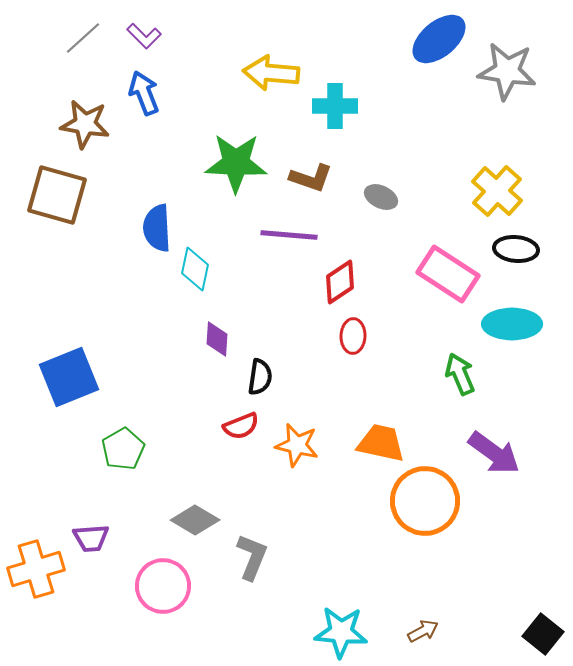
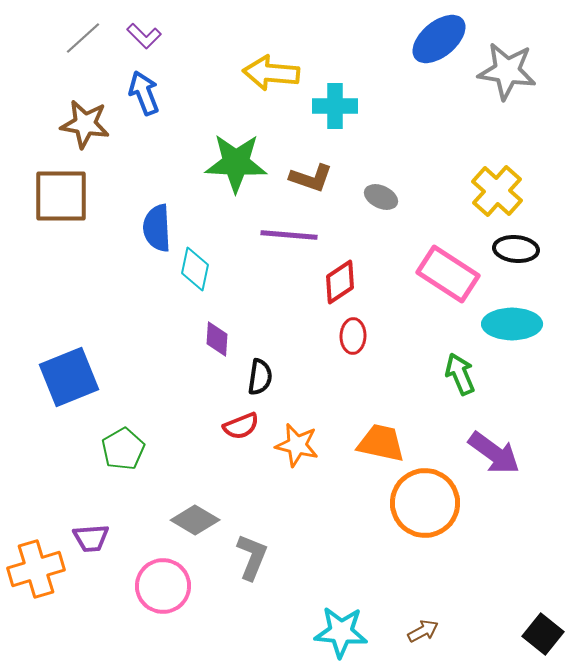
brown square: moved 4 px right, 1 px down; rotated 16 degrees counterclockwise
orange circle: moved 2 px down
